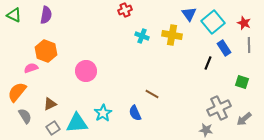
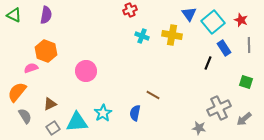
red cross: moved 5 px right
red star: moved 3 px left, 3 px up
green square: moved 4 px right
brown line: moved 1 px right, 1 px down
blue semicircle: rotated 35 degrees clockwise
cyan triangle: moved 1 px up
gray star: moved 7 px left, 2 px up
